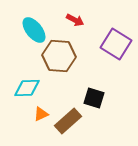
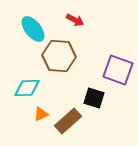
cyan ellipse: moved 1 px left, 1 px up
purple square: moved 2 px right, 26 px down; rotated 12 degrees counterclockwise
